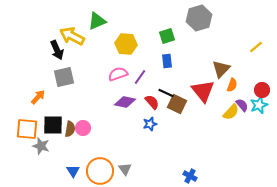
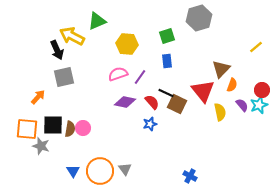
yellow hexagon: moved 1 px right
yellow semicircle: moved 11 px left; rotated 54 degrees counterclockwise
